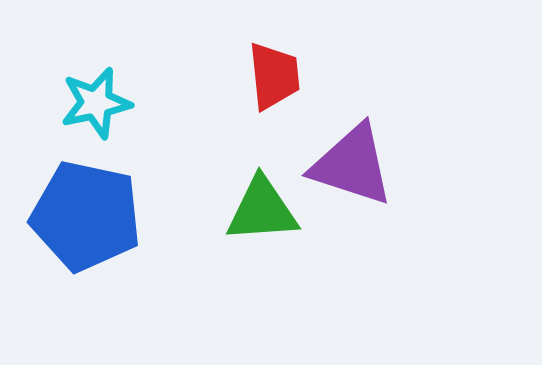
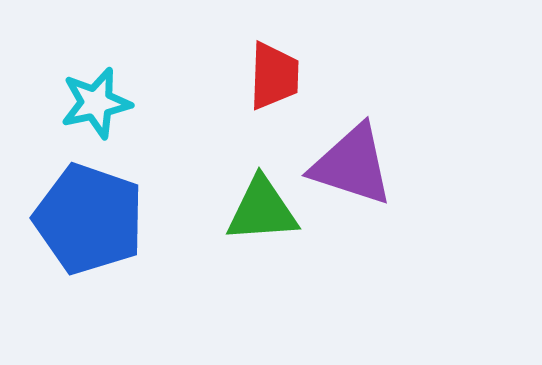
red trapezoid: rotated 8 degrees clockwise
blue pentagon: moved 3 px right, 3 px down; rotated 7 degrees clockwise
